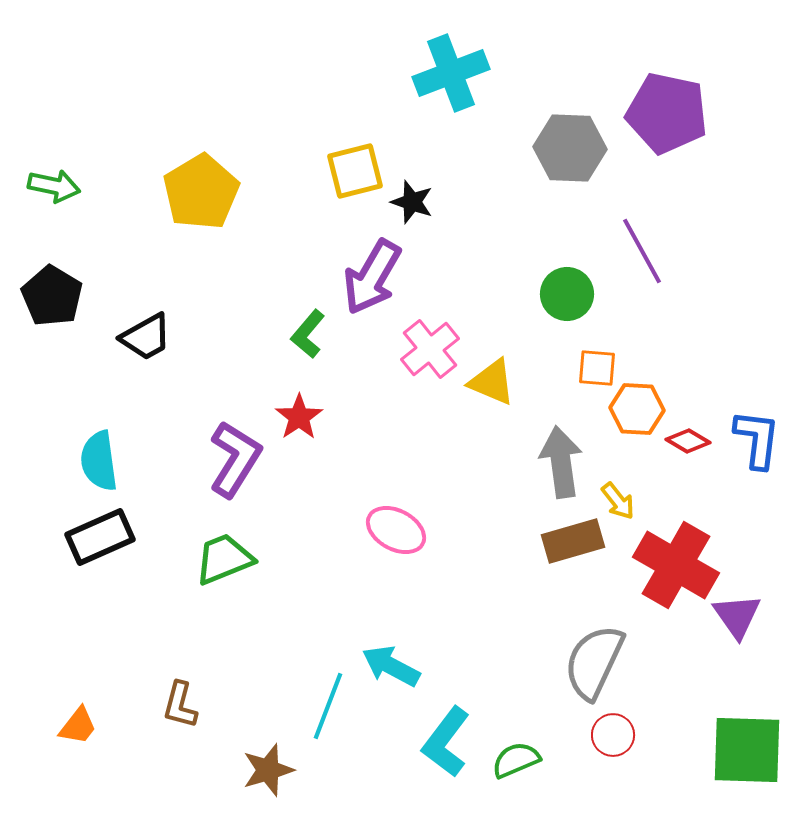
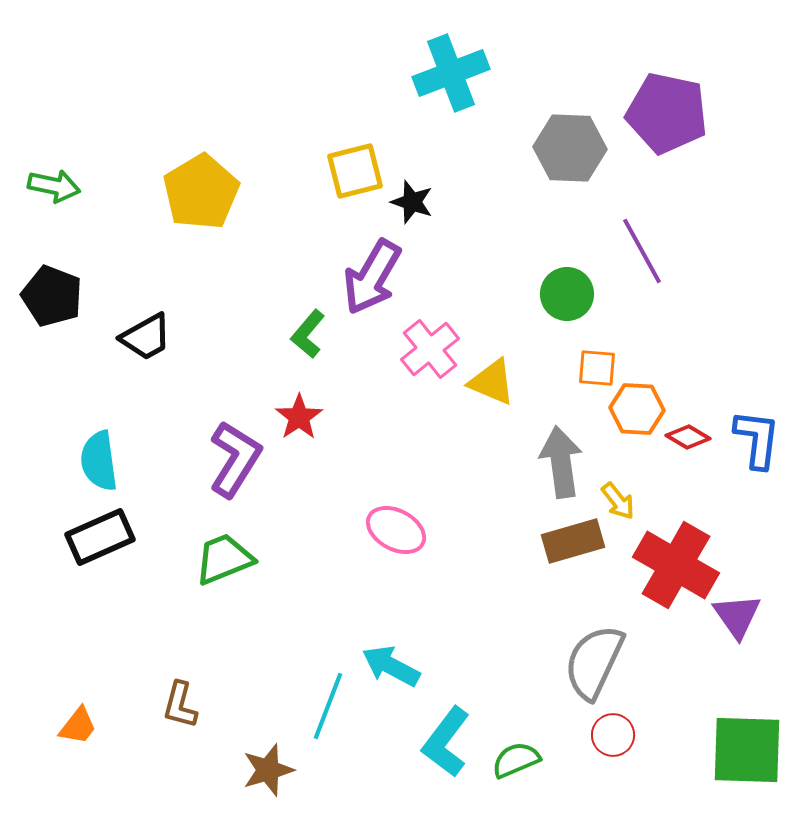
black pentagon: rotated 10 degrees counterclockwise
red diamond: moved 4 px up
